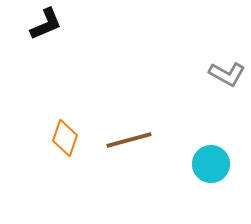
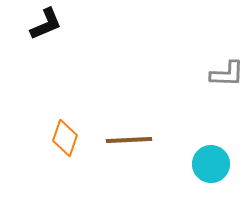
gray L-shape: rotated 27 degrees counterclockwise
brown line: rotated 12 degrees clockwise
